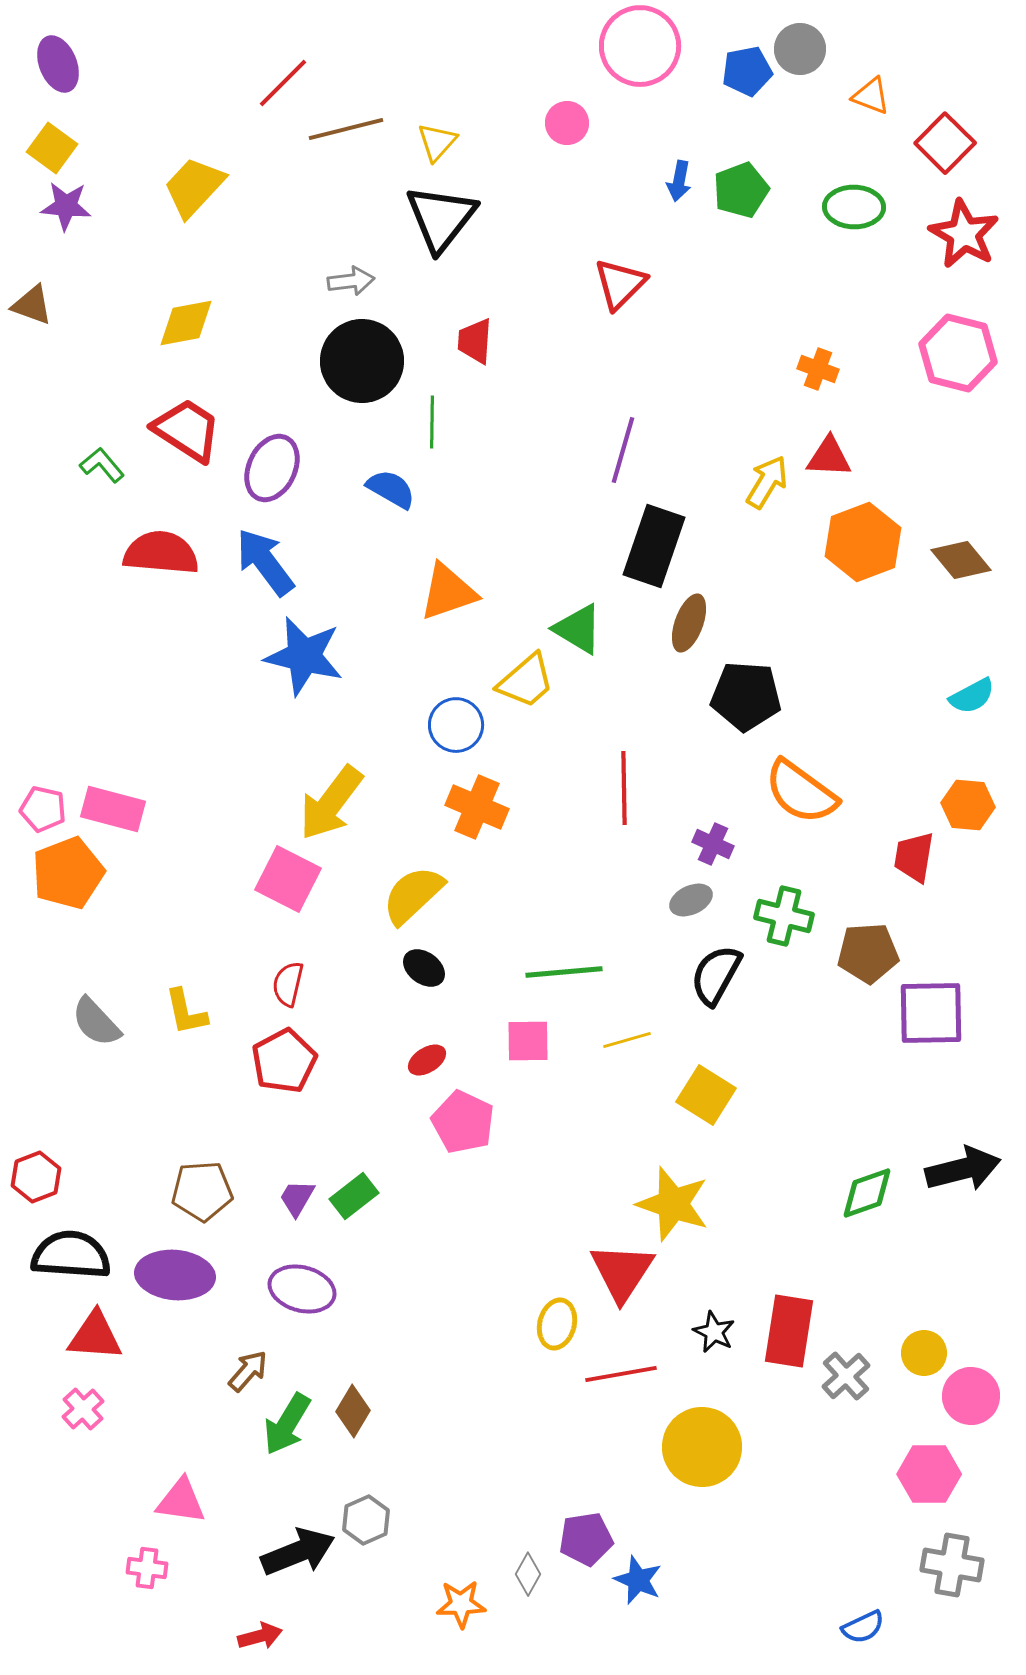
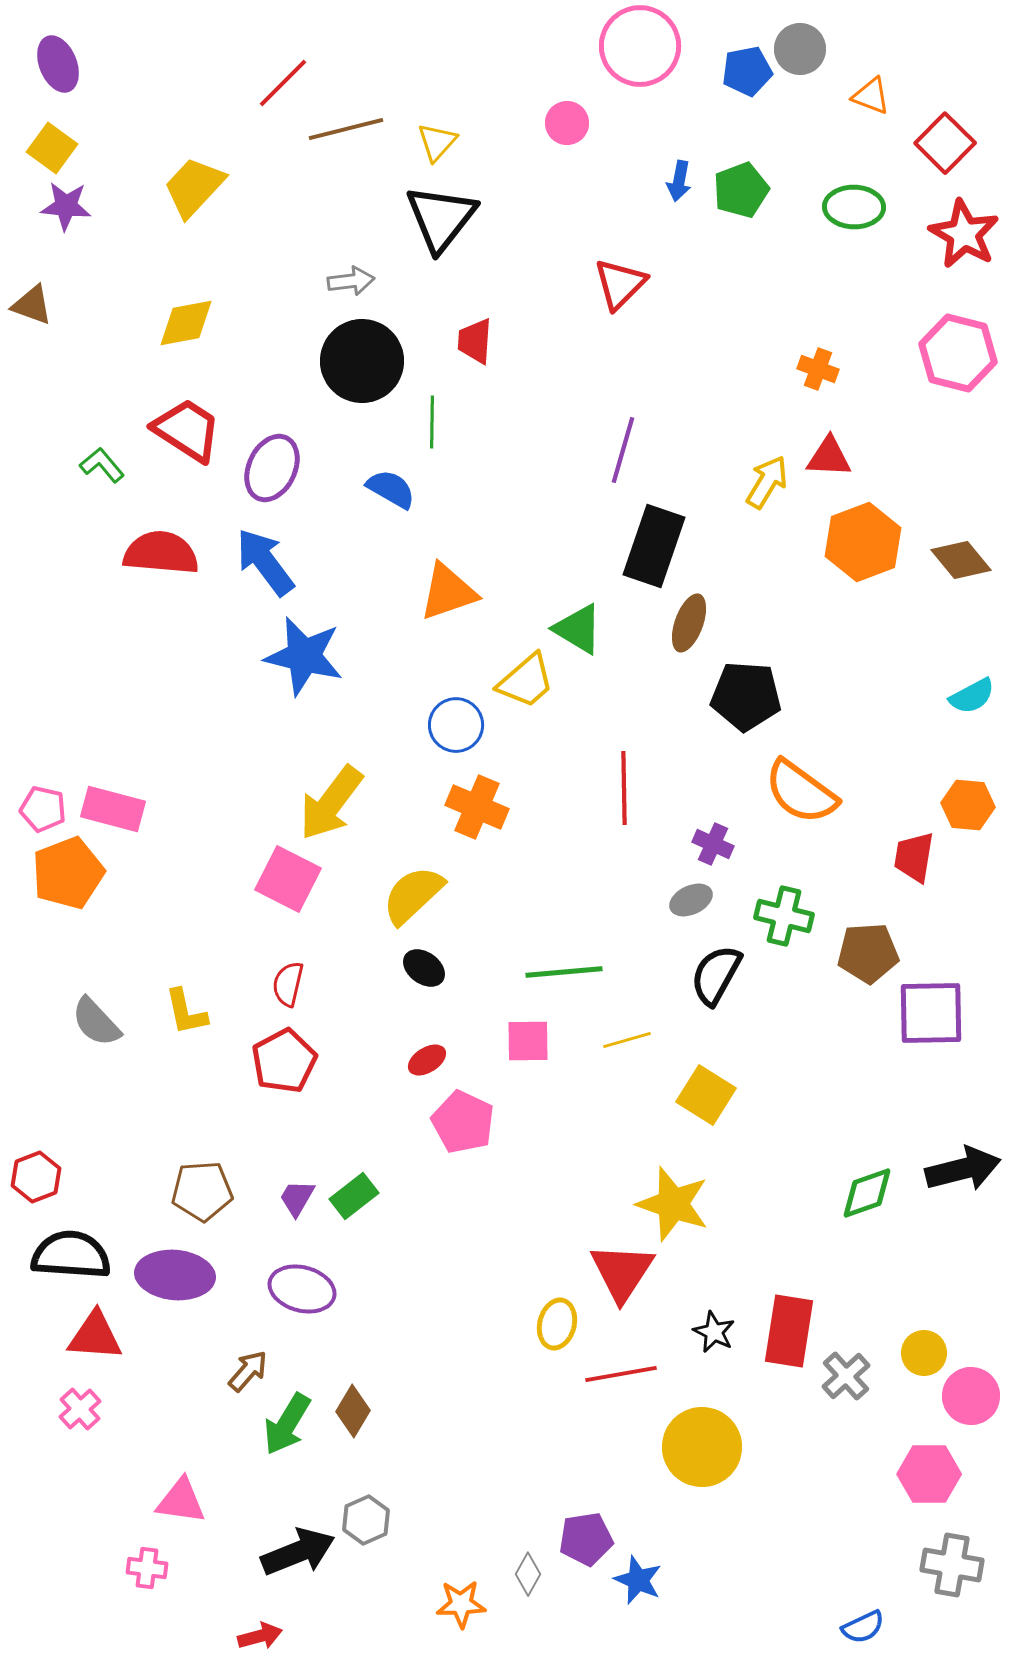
pink cross at (83, 1409): moved 3 px left
